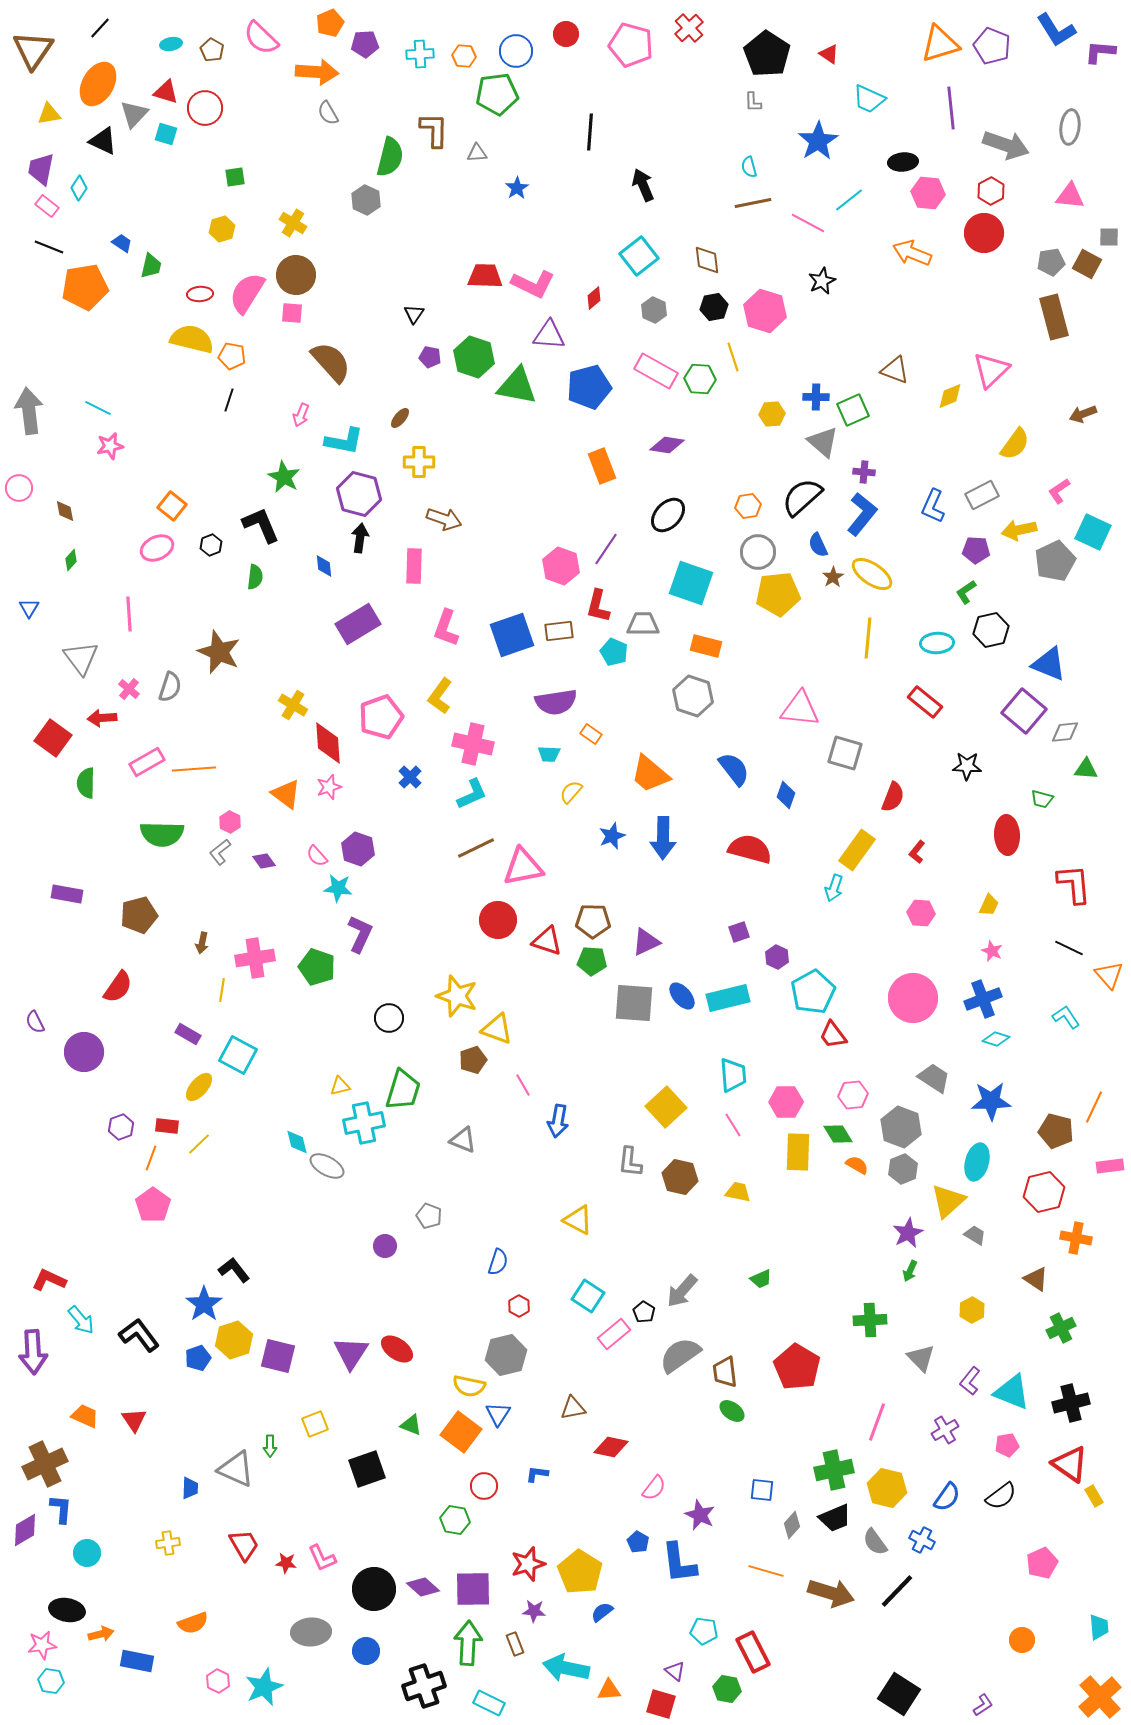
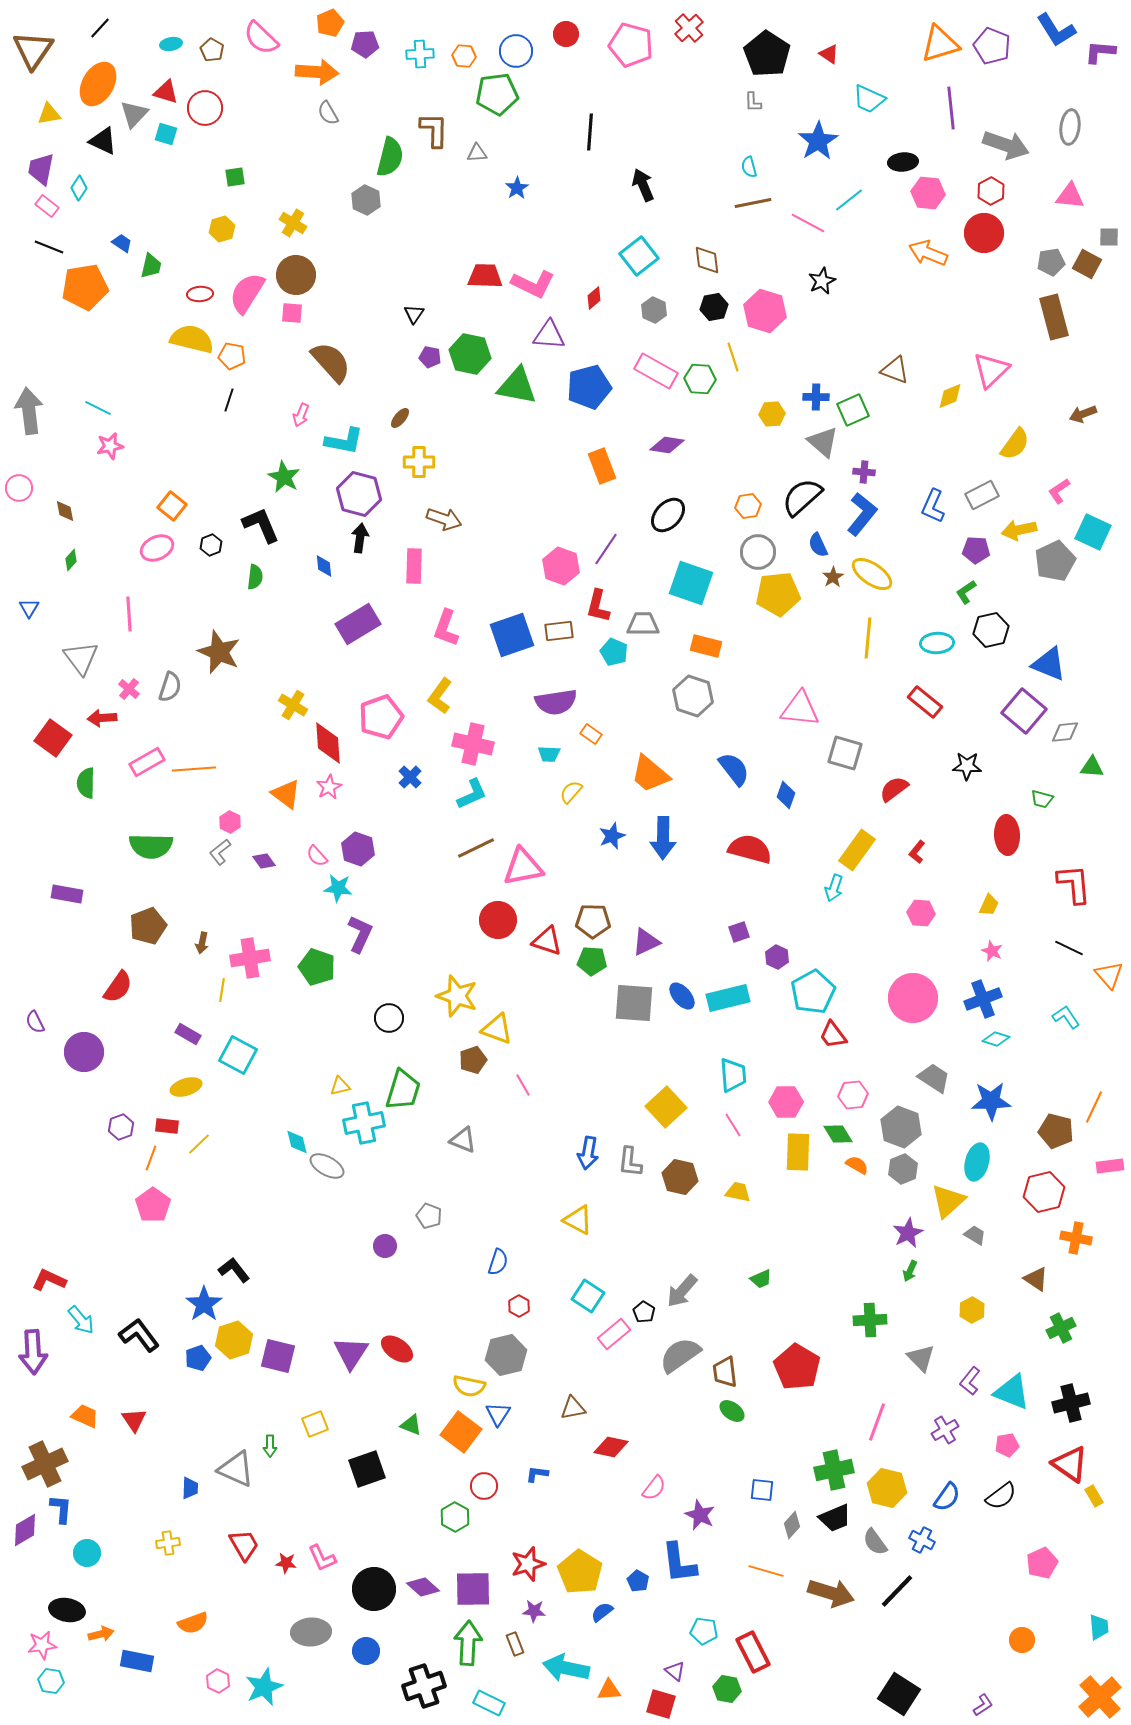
orange arrow at (912, 253): moved 16 px right
green hexagon at (474, 357): moved 4 px left, 3 px up; rotated 6 degrees counterclockwise
green triangle at (1086, 769): moved 6 px right, 2 px up
pink star at (329, 787): rotated 10 degrees counterclockwise
red semicircle at (893, 797): moved 1 px right, 8 px up; rotated 148 degrees counterclockwise
green semicircle at (162, 834): moved 11 px left, 12 px down
brown pentagon at (139, 915): moved 9 px right, 11 px down; rotated 6 degrees counterclockwise
pink cross at (255, 958): moved 5 px left
yellow ellipse at (199, 1087): moved 13 px left; rotated 32 degrees clockwise
blue arrow at (558, 1121): moved 30 px right, 32 px down
green hexagon at (455, 1520): moved 3 px up; rotated 20 degrees clockwise
blue pentagon at (638, 1542): moved 39 px down
